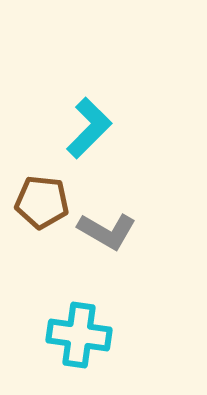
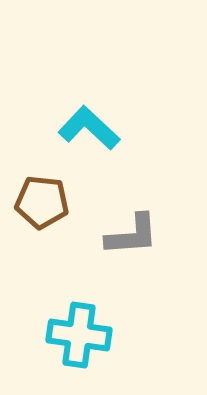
cyan L-shape: rotated 92 degrees counterclockwise
gray L-shape: moved 25 px right, 4 px down; rotated 34 degrees counterclockwise
